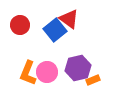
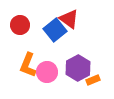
purple hexagon: rotated 15 degrees counterclockwise
orange L-shape: moved 8 px up
